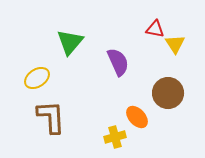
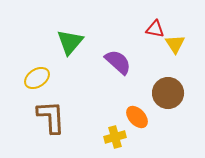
purple semicircle: rotated 24 degrees counterclockwise
